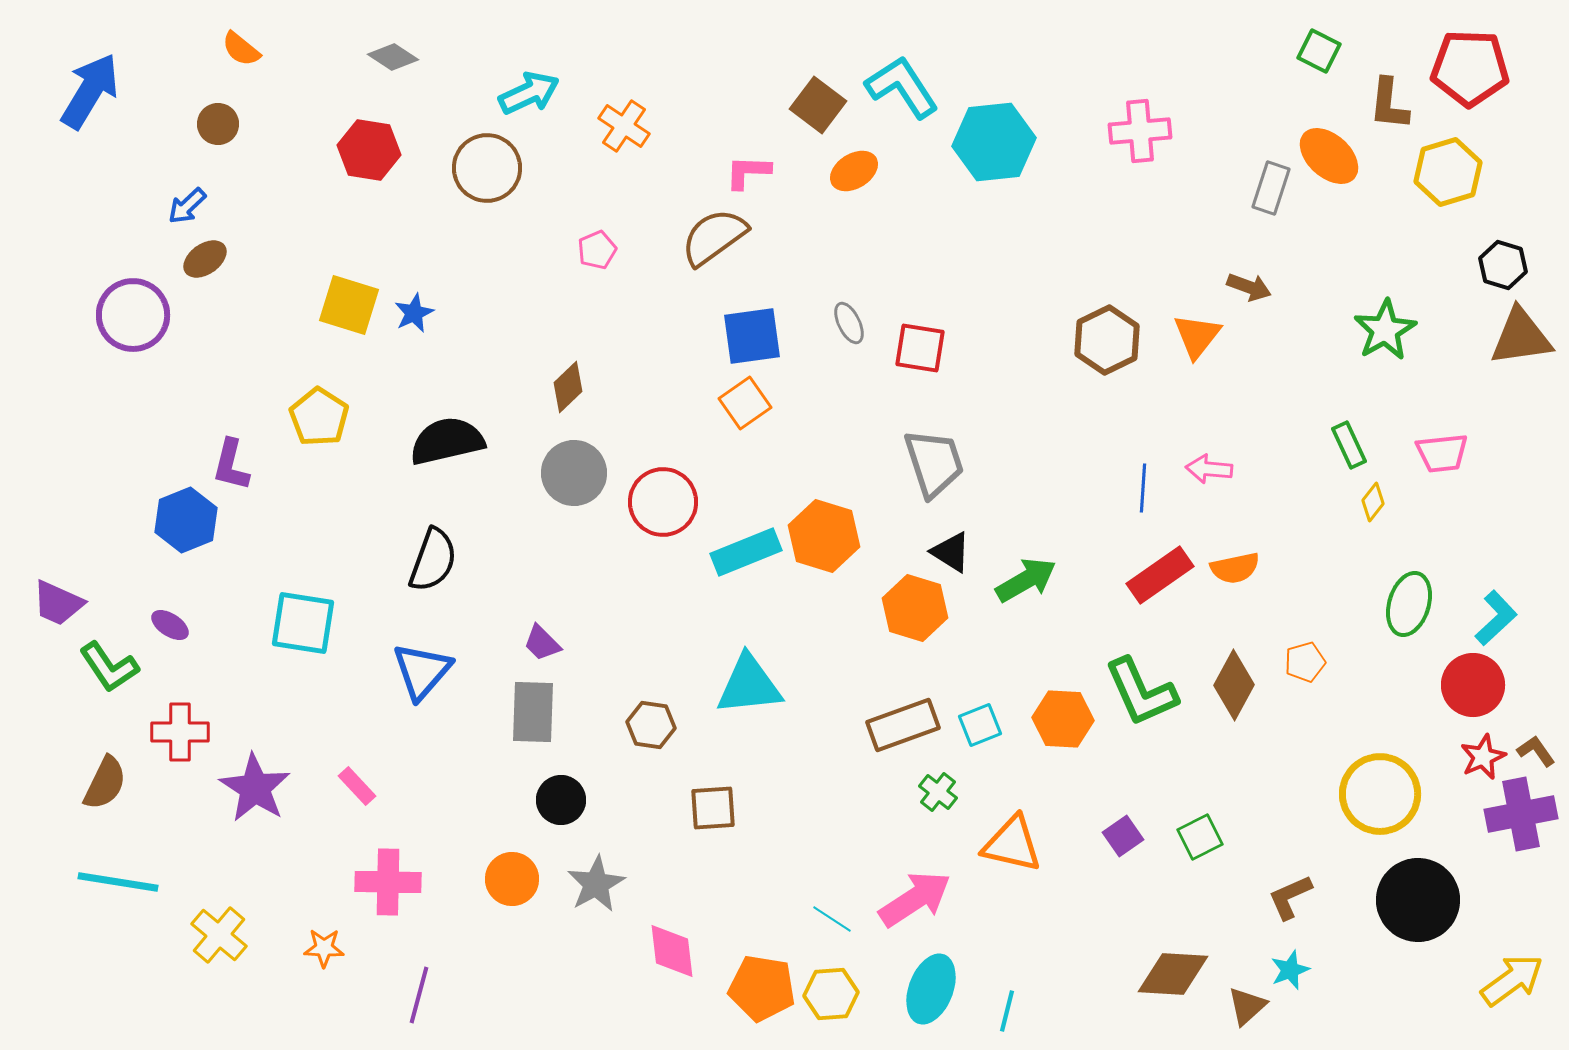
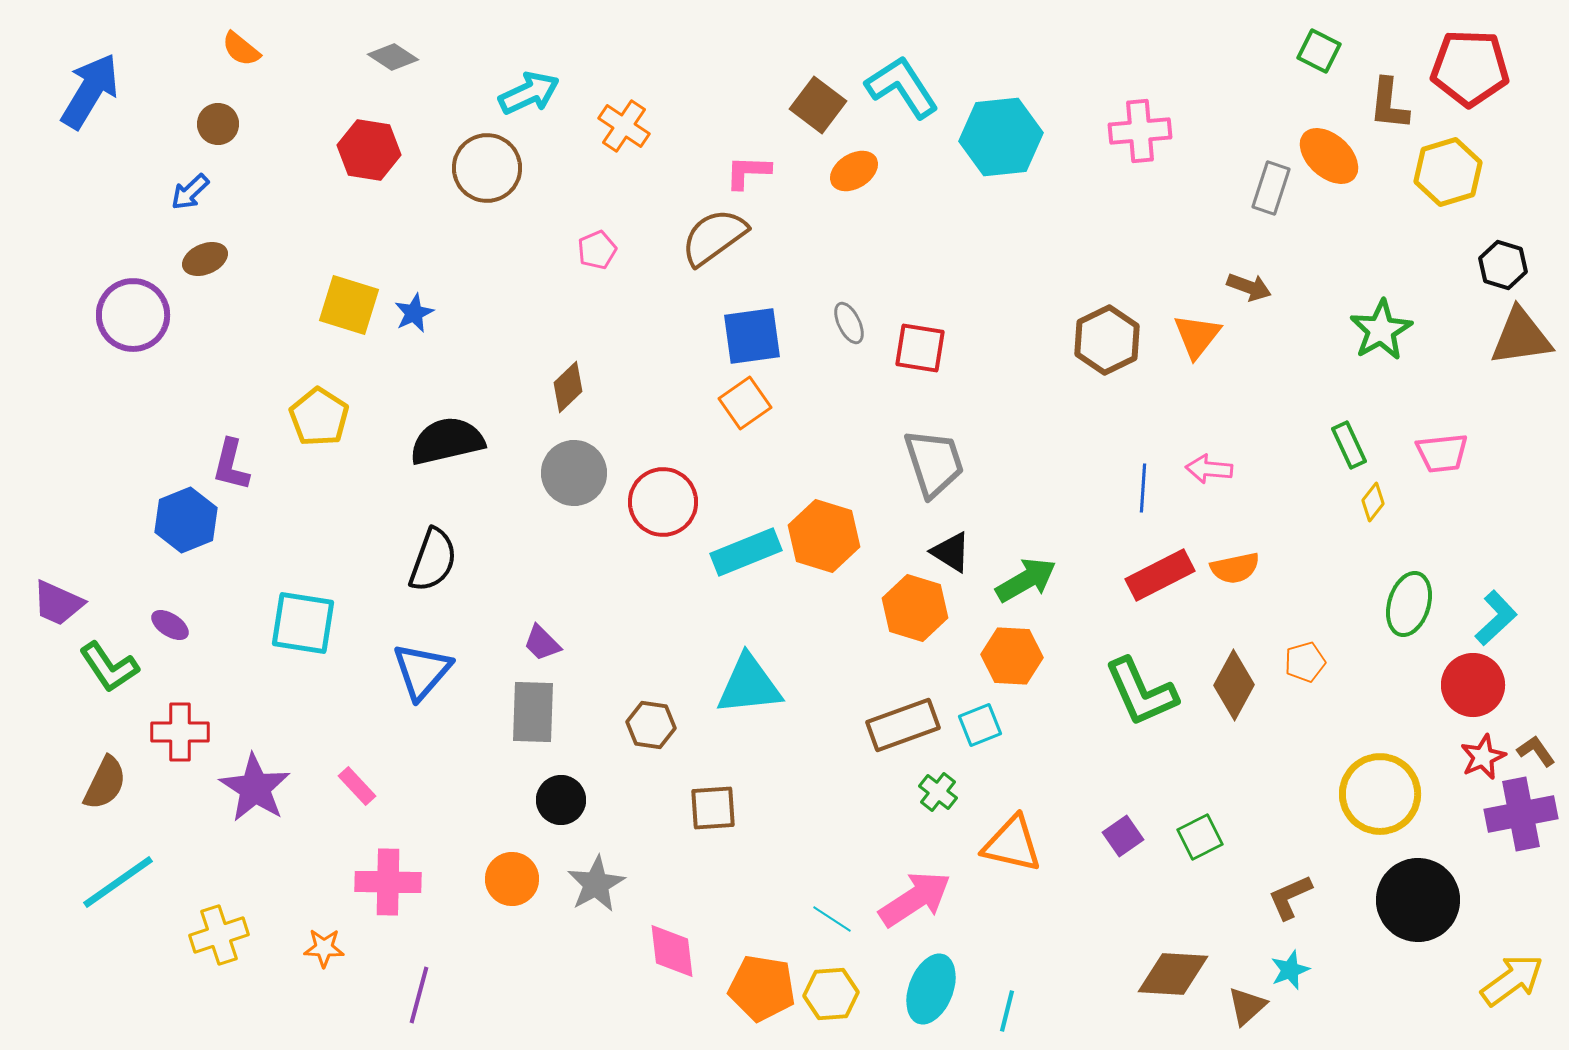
cyan hexagon at (994, 142): moved 7 px right, 5 px up
blue arrow at (187, 206): moved 3 px right, 14 px up
brown ellipse at (205, 259): rotated 12 degrees clockwise
green star at (1385, 330): moved 4 px left
red rectangle at (1160, 575): rotated 8 degrees clockwise
orange hexagon at (1063, 719): moved 51 px left, 63 px up
cyan line at (118, 882): rotated 44 degrees counterclockwise
yellow cross at (219, 935): rotated 32 degrees clockwise
